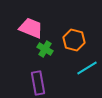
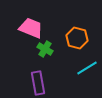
orange hexagon: moved 3 px right, 2 px up
